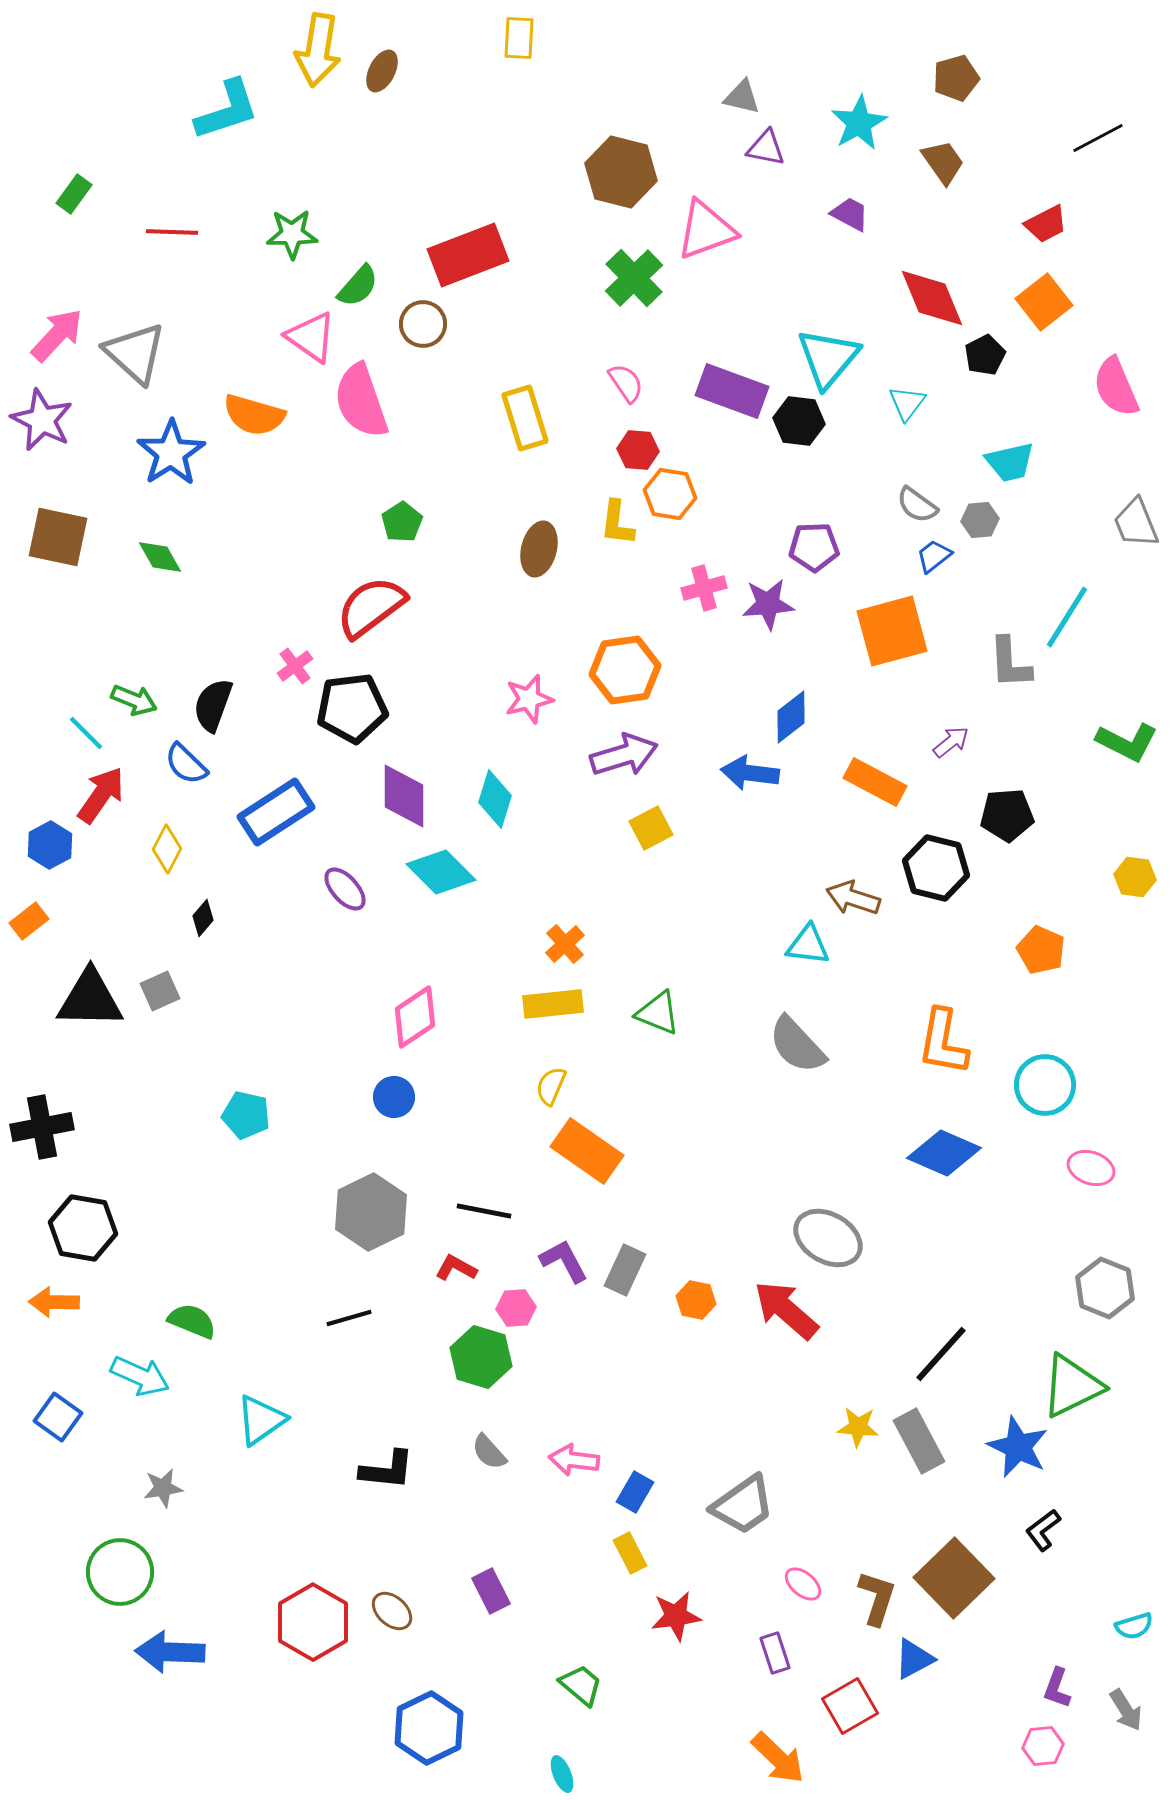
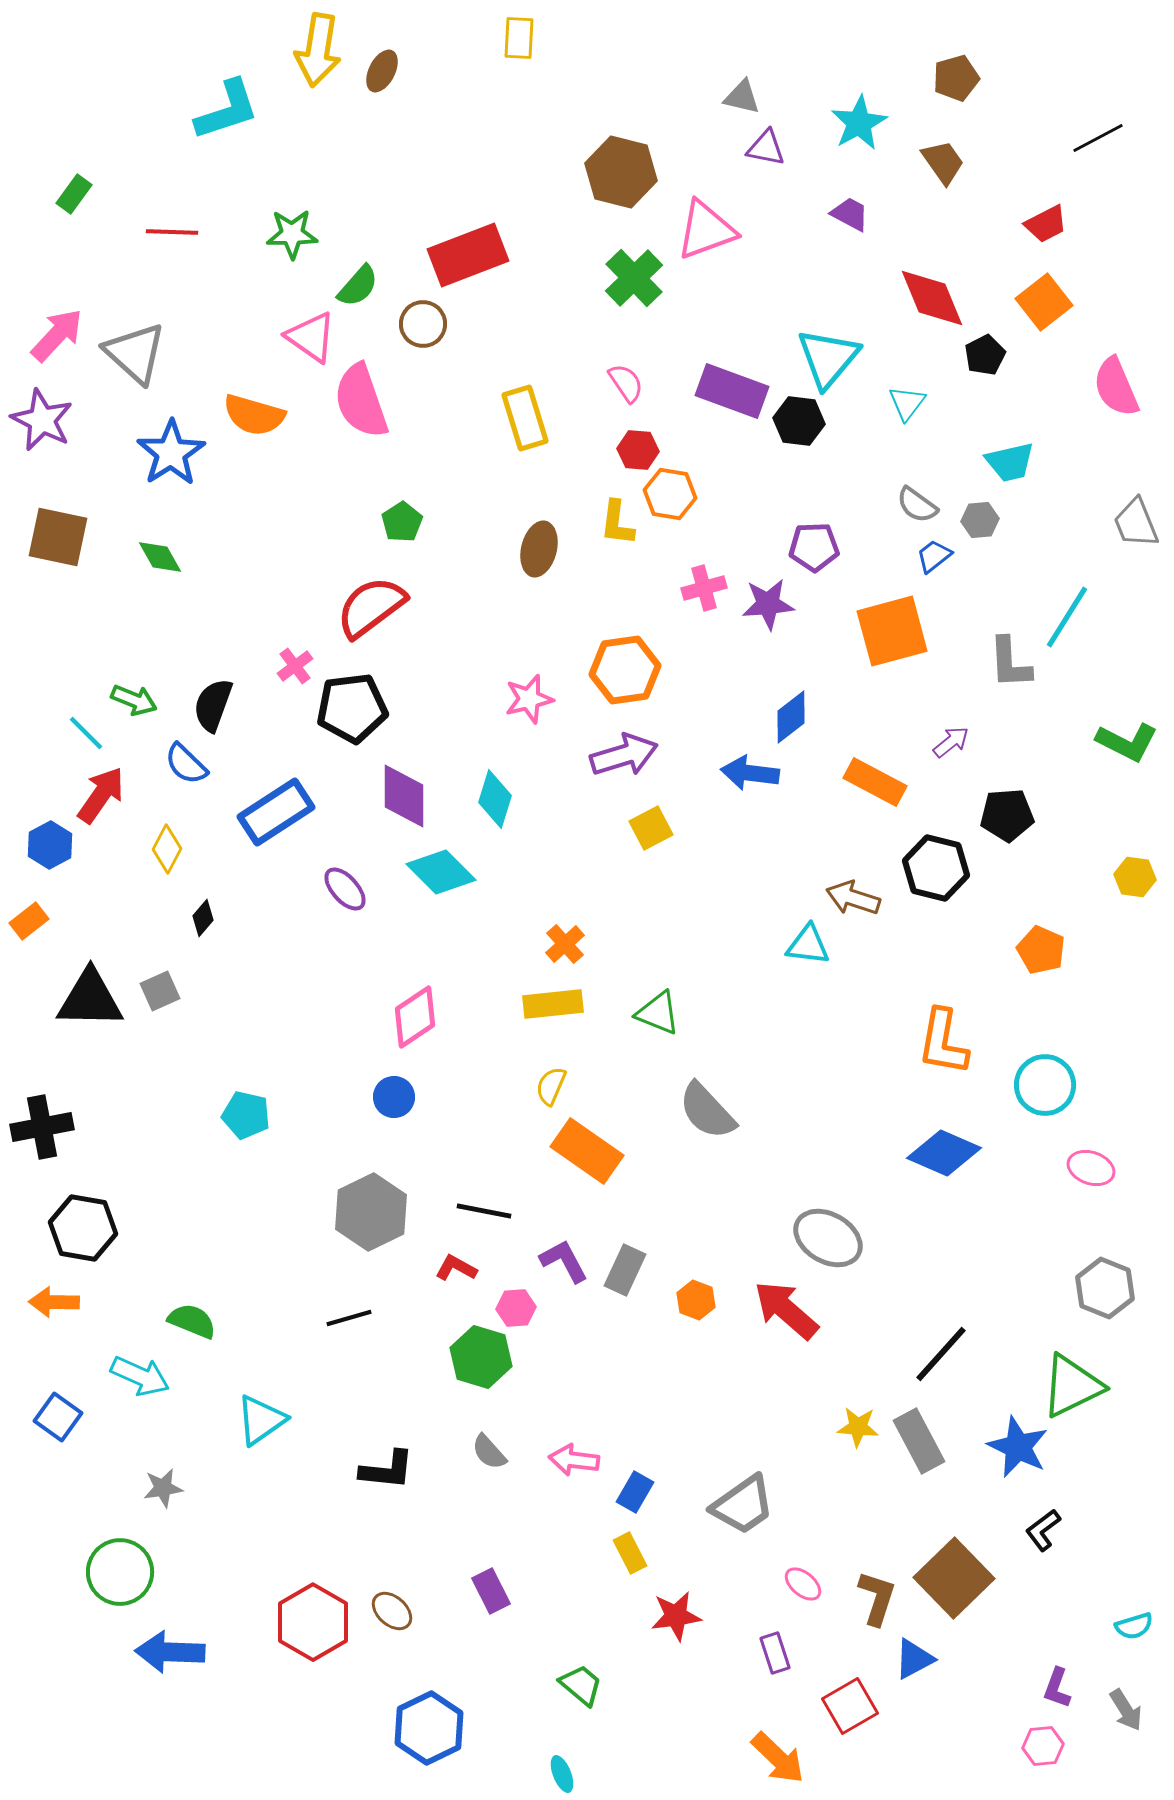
gray semicircle at (797, 1045): moved 90 px left, 66 px down
orange hexagon at (696, 1300): rotated 9 degrees clockwise
